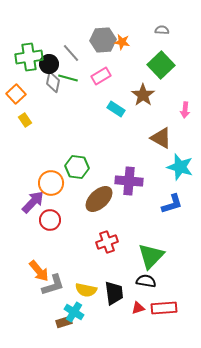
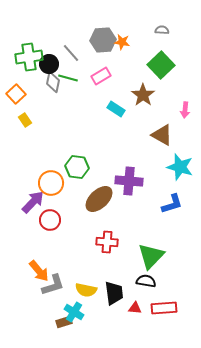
brown triangle: moved 1 px right, 3 px up
red cross: rotated 25 degrees clockwise
red triangle: moved 3 px left; rotated 24 degrees clockwise
